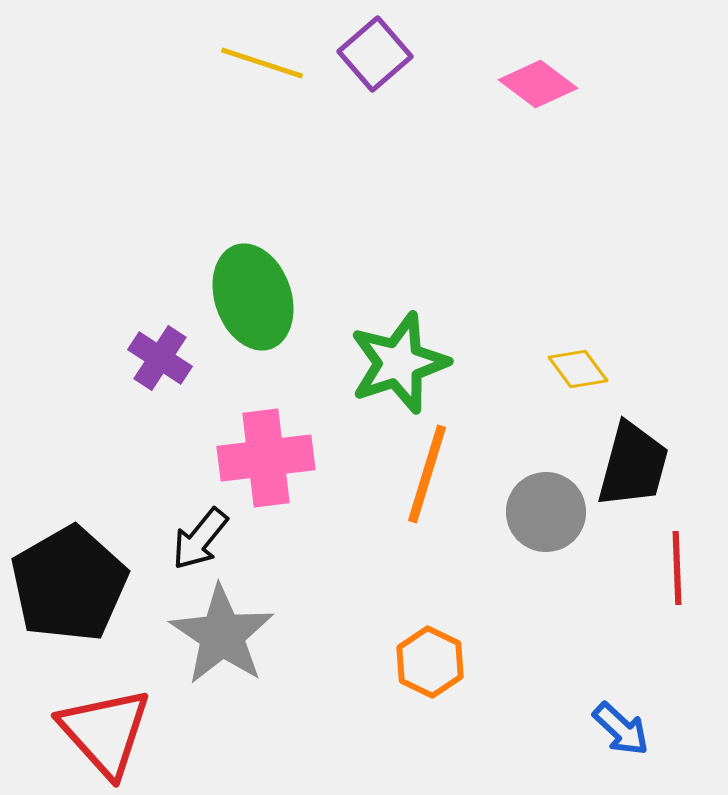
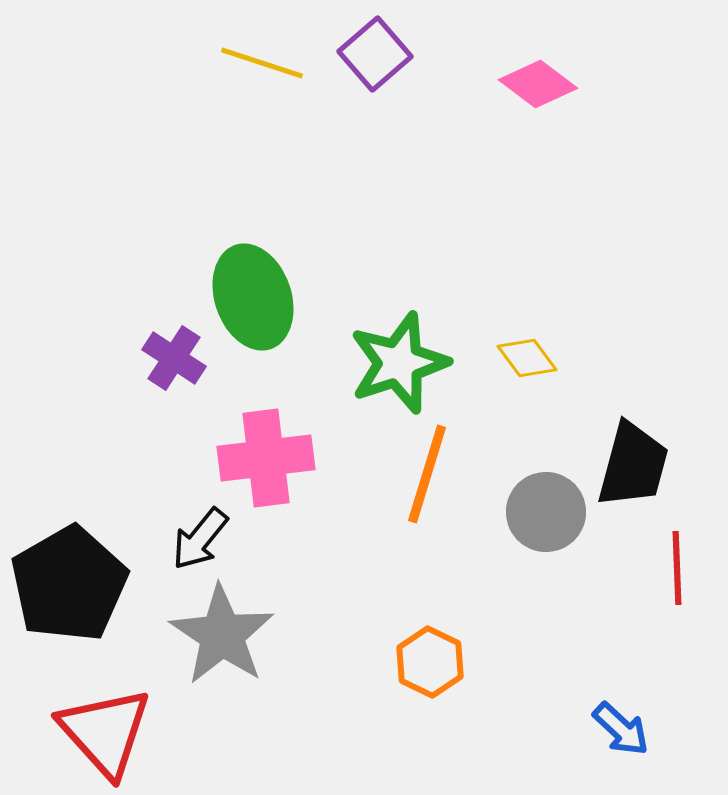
purple cross: moved 14 px right
yellow diamond: moved 51 px left, 11 px up
